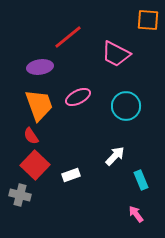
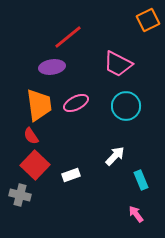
orange square: rotated 30 degrees counterclockwise
pink trapezoid: moved 2 px right, 10 px down
purple ellipse: moved 12 px right
pink ellipse: moved 2 px left, 6 px down
orange trapezoid: rotated 12 degrees clockwise
